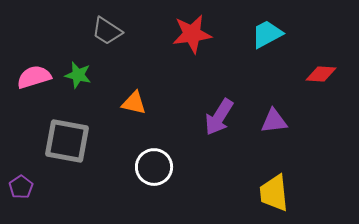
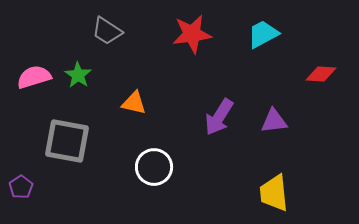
cyan trapezoid: moved 4 px left
green star: rotated 20 degrees clockwise
